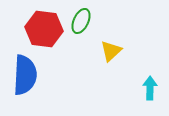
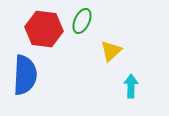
green ellipse: moved 1 px right
cyan arrow: moved 19 px left, 2 px up
